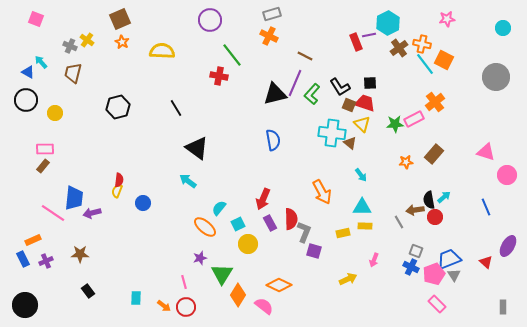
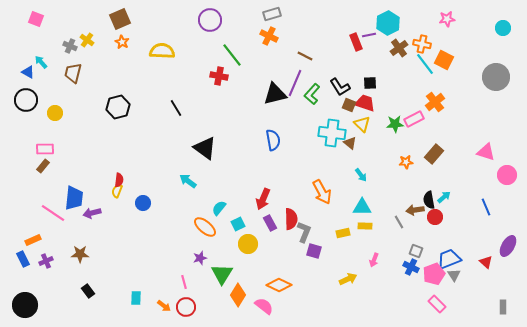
black triangle at (197, 148): moved 8 px right
